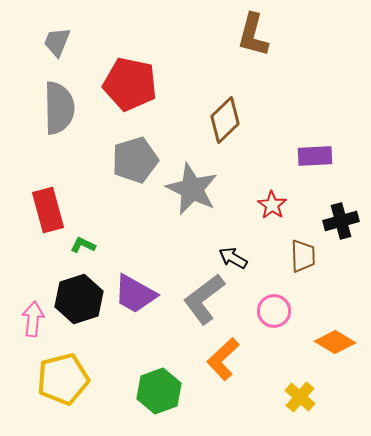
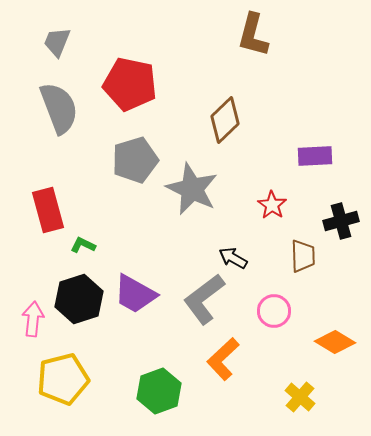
gray semicircle: rotated 20 degrees counterclockwise
